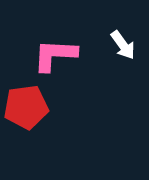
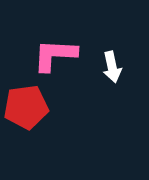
white arrow: moved 11 px left, 22 px down; rotated 24 degrees clockwise
